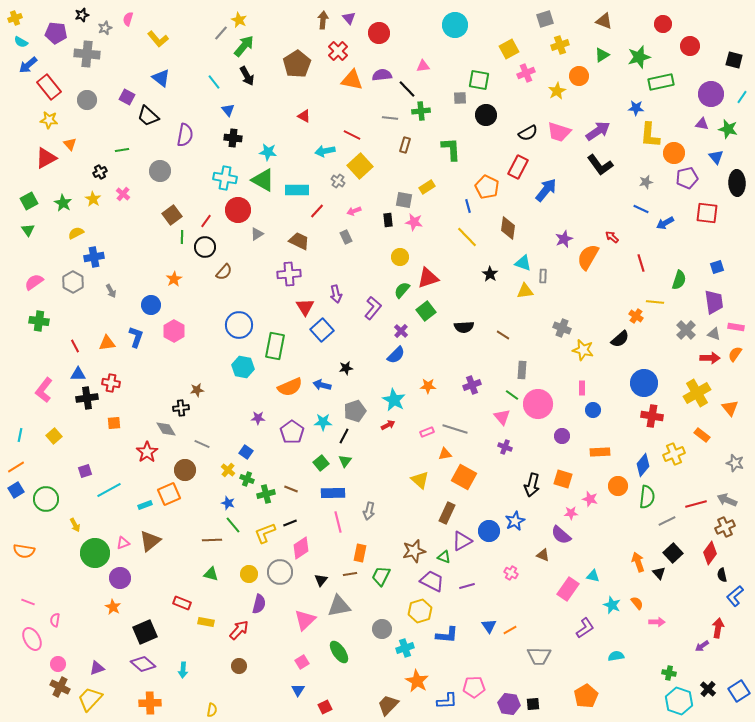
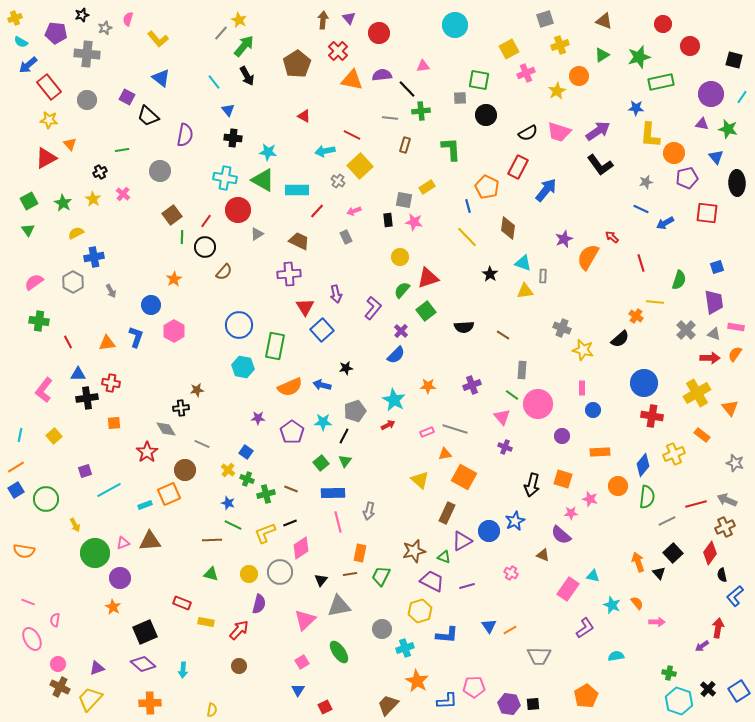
red line at (75, 346): moved 7 px left, 4 px up
green line at (233, 525): rotated 24 degrees counterclockwise
brown triangle at (150, 541): rotated 35 degrees clockwise
